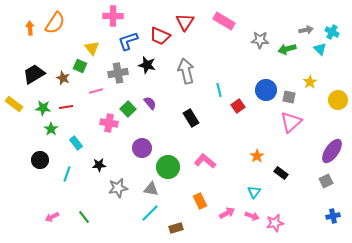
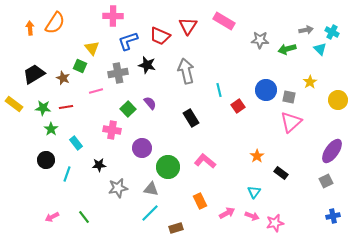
red triangle at (185, 22): moved 3 px right, 4 px down
pink cross at (109, 123): moved 3 px right, 7 px down
black circle at (40, 160): moved 6 px right
